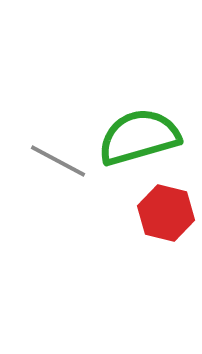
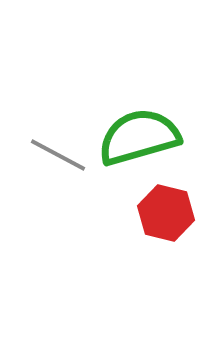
gray line: moved 6 px up
